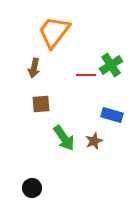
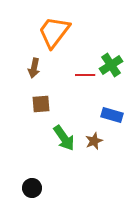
red line: moved 1 px left
